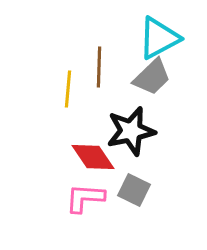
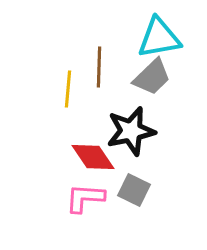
cyan triangle: rotated 18 degrees clockwise
